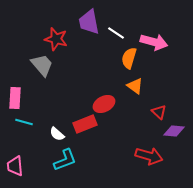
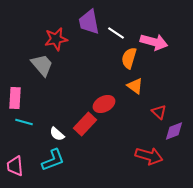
red star: rotated 25 degrees counterclockwise
red rectangle: rotated 25 degrees counterclockwise
purple diamond: rotated 25 degrees counterclockwise
cyan L-shape: moved 12 px left
